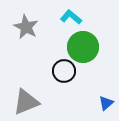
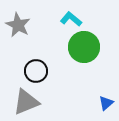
cyan L-shape: moved 2 px down
gray star: moved 8 px left, 2 px up
green circle: moved 1 px right
black circle: moved 28 px left
